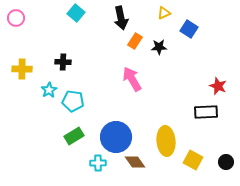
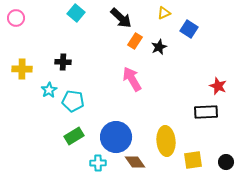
black arrow: rotated 35 degrees counterclockwise
black star: rotated 21 degrees counterclockwise
yellow square: rotated 36 degrees counterclockwise
